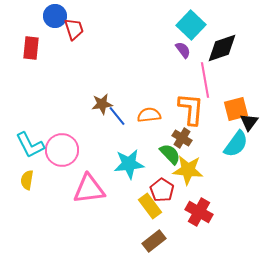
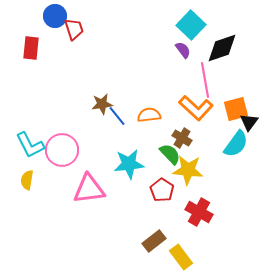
orange L-shape: moved 5 px right, 1 px up; rotated 128 degrees clockwise
yellow rectangle: moved 31 px right, 51 px down
